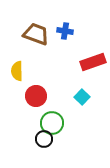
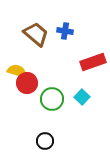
brown trapezoid: rotated 20 degrees clockwise
yellow semicircle: rotated 108 degrees clockwise
red circle: moved 9 px left, 13 px up
green circle: moved 24 px up
black circle: moved 1 px right, 2 px down
